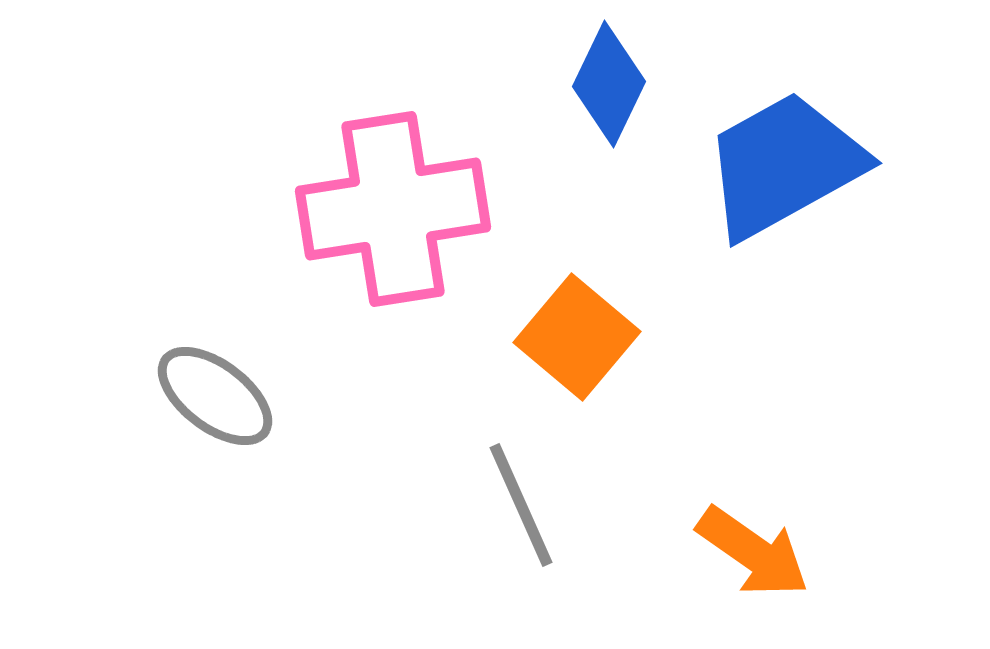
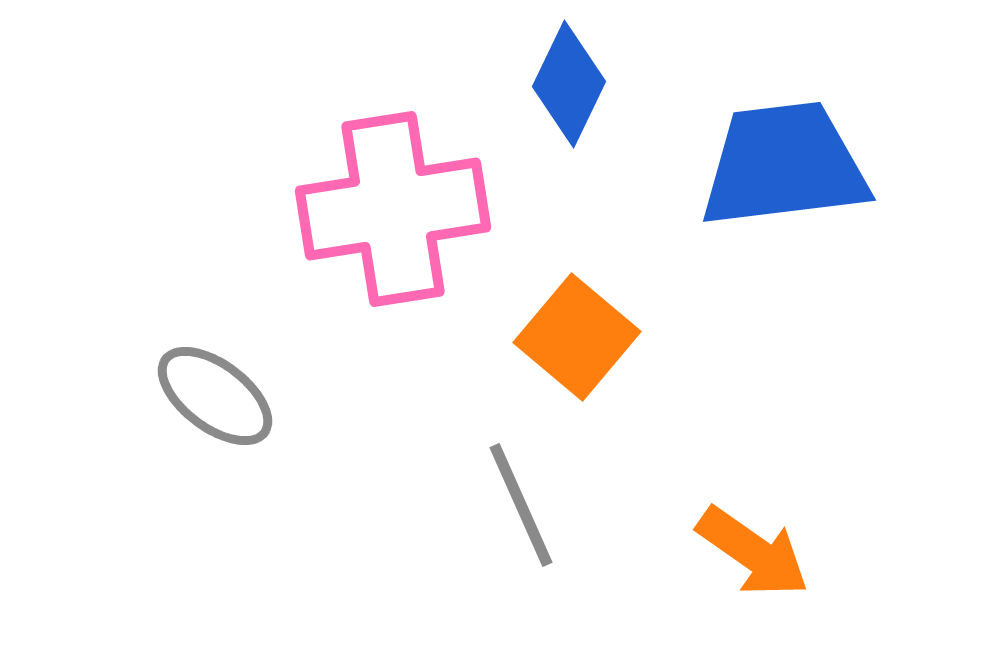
blue diamond: moved 40 px left
blue trapezoid: rotated 22 degrees clockwise
